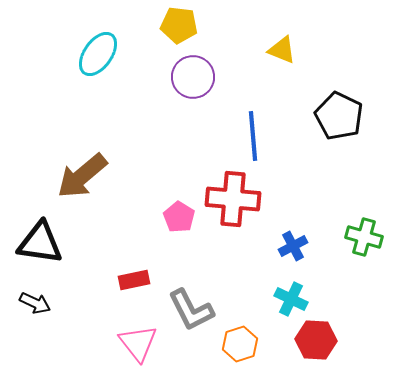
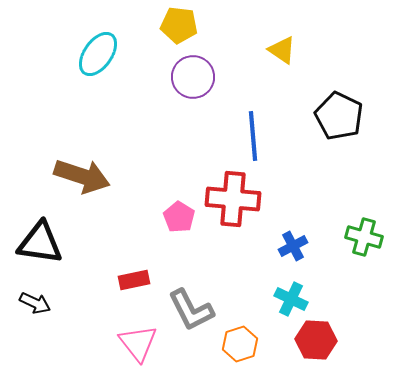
yellow triangle: rotated 12 degrees clockwise
brown arrow: rotated 122 degrees counterclockwise
